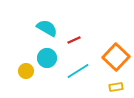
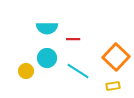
cyan semicircle: rotated 150 degrees clockwise
red line: moved 1 px left, 1 px up; rotated 24 degrees clockwise
cyan line: rotated 65 degrees clockwise
yellow rectangle: moved 3 px left, 1 px up
